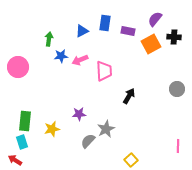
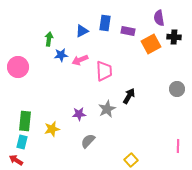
purple semicircle: moved 4 px right, 1 px up; rotated 49 degrees counterclockwise
blue star: moved 1 px up
gray star: moved 1 px right, 20 px up
cyan rectangle: rotated 32 degrees clockwise
red arrow: moved 1 px right
